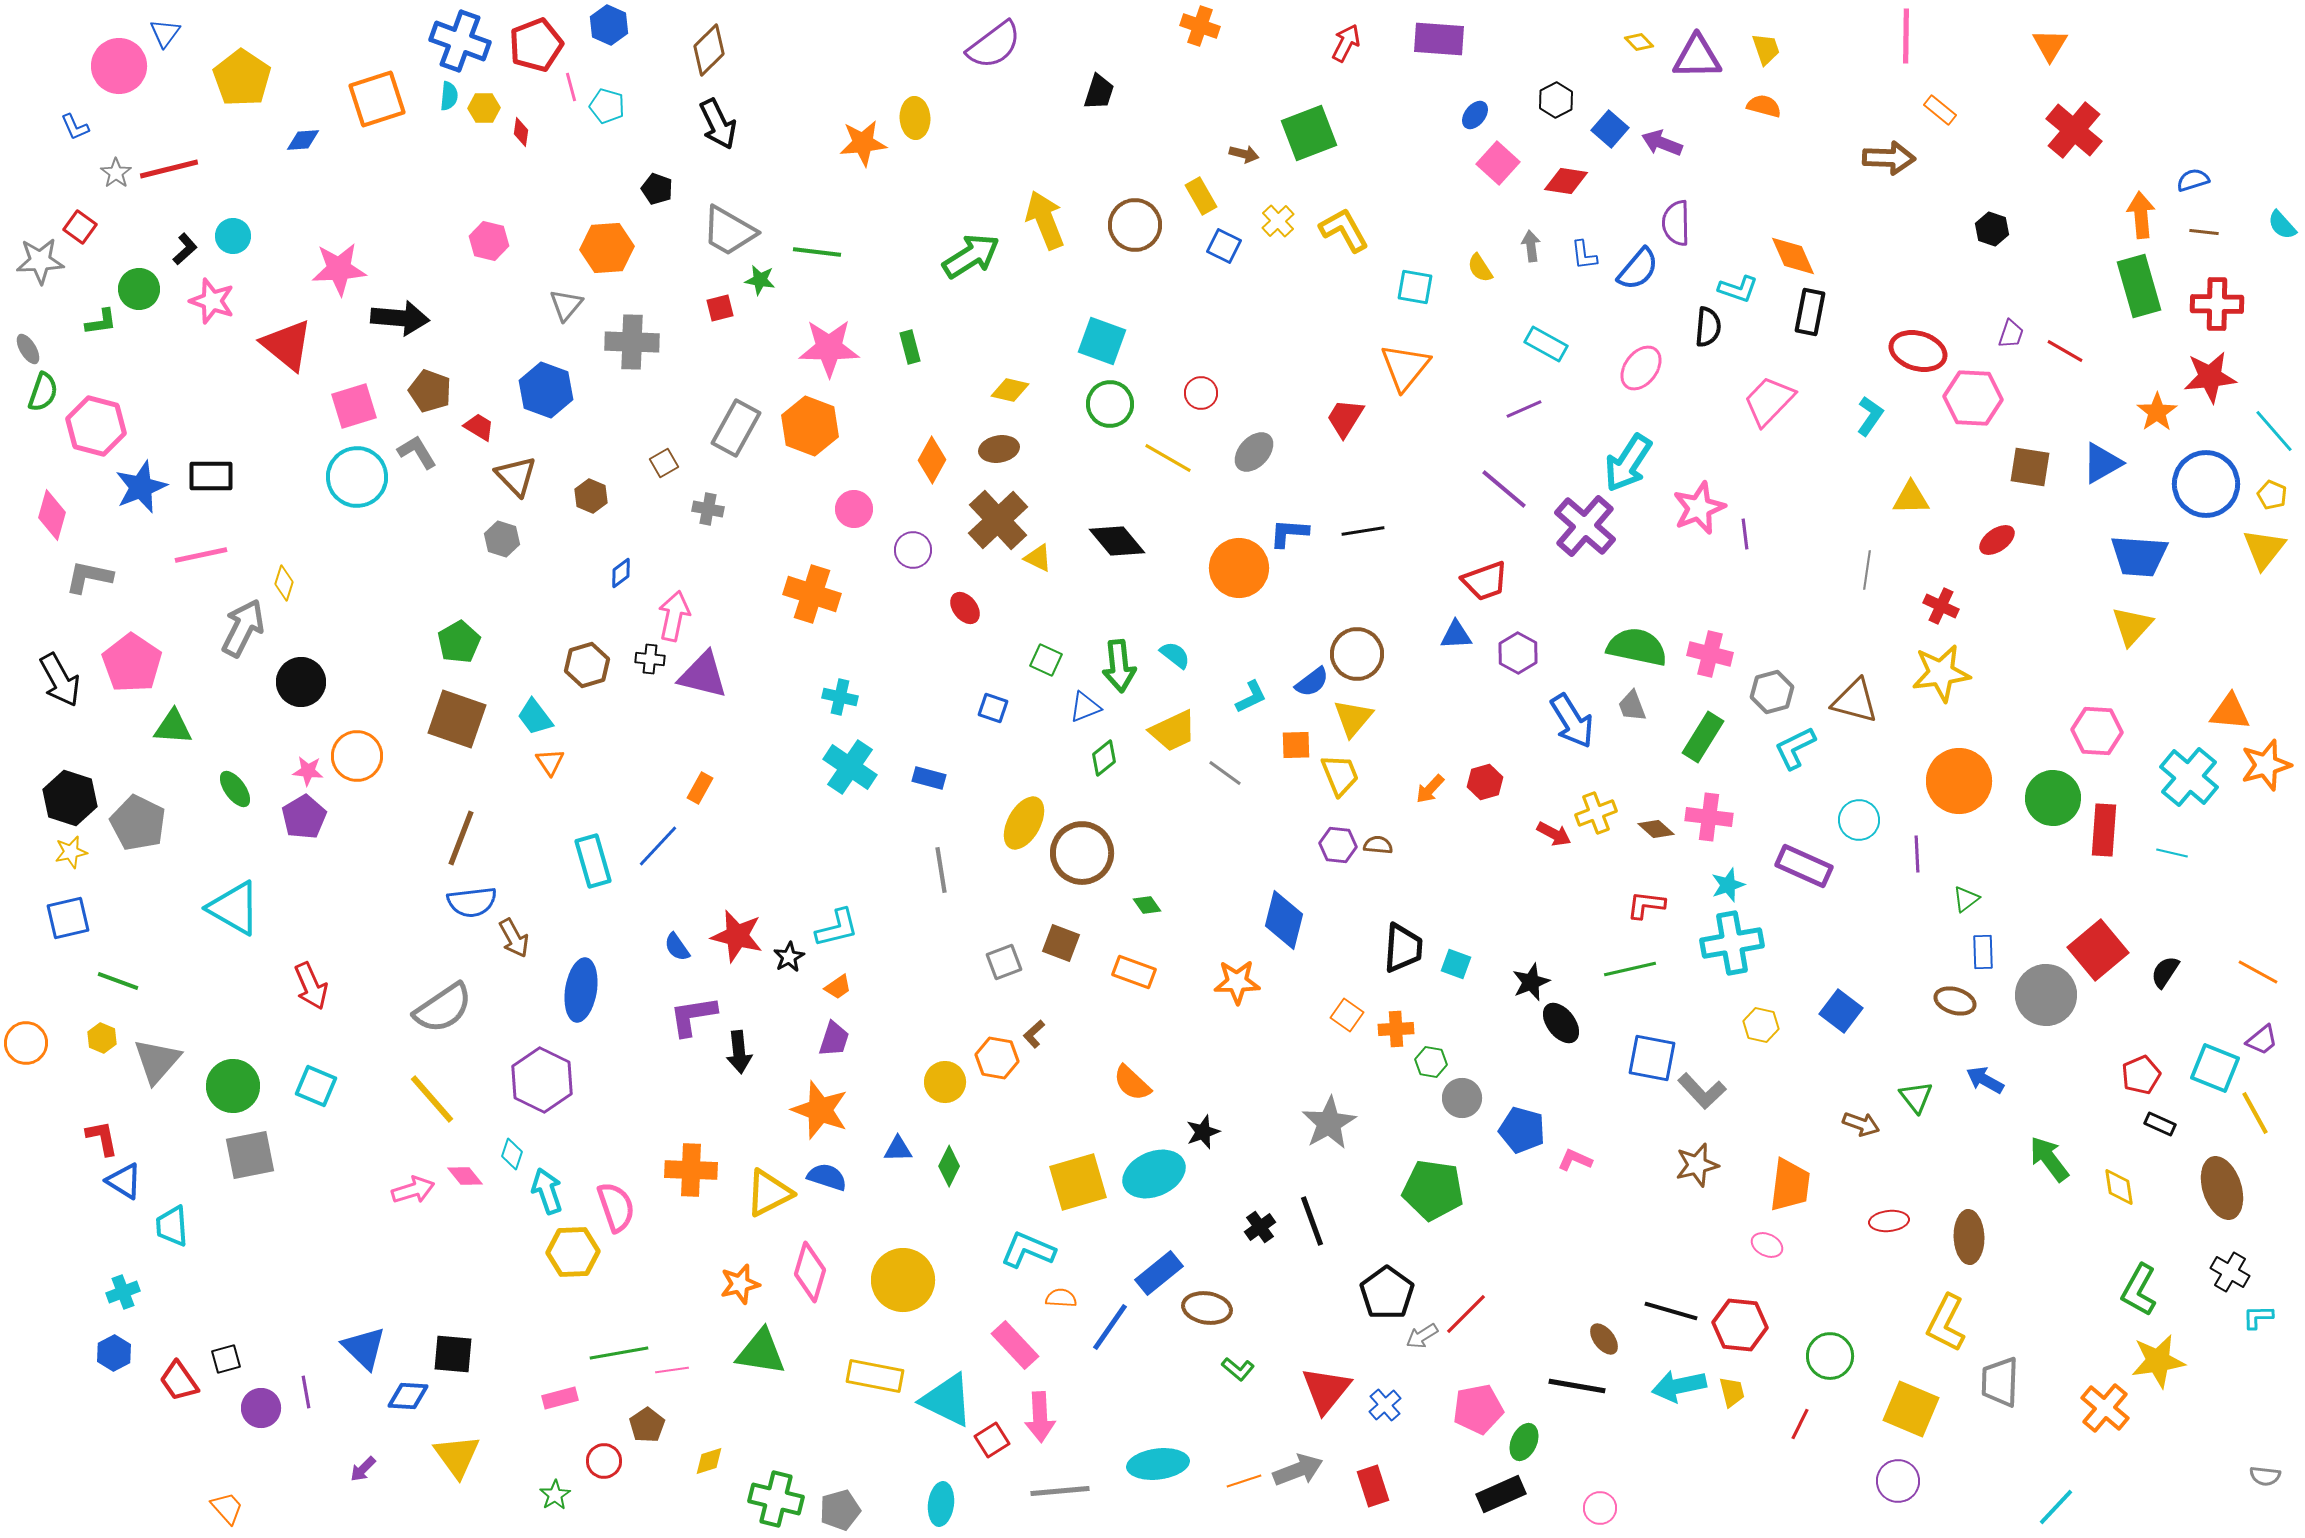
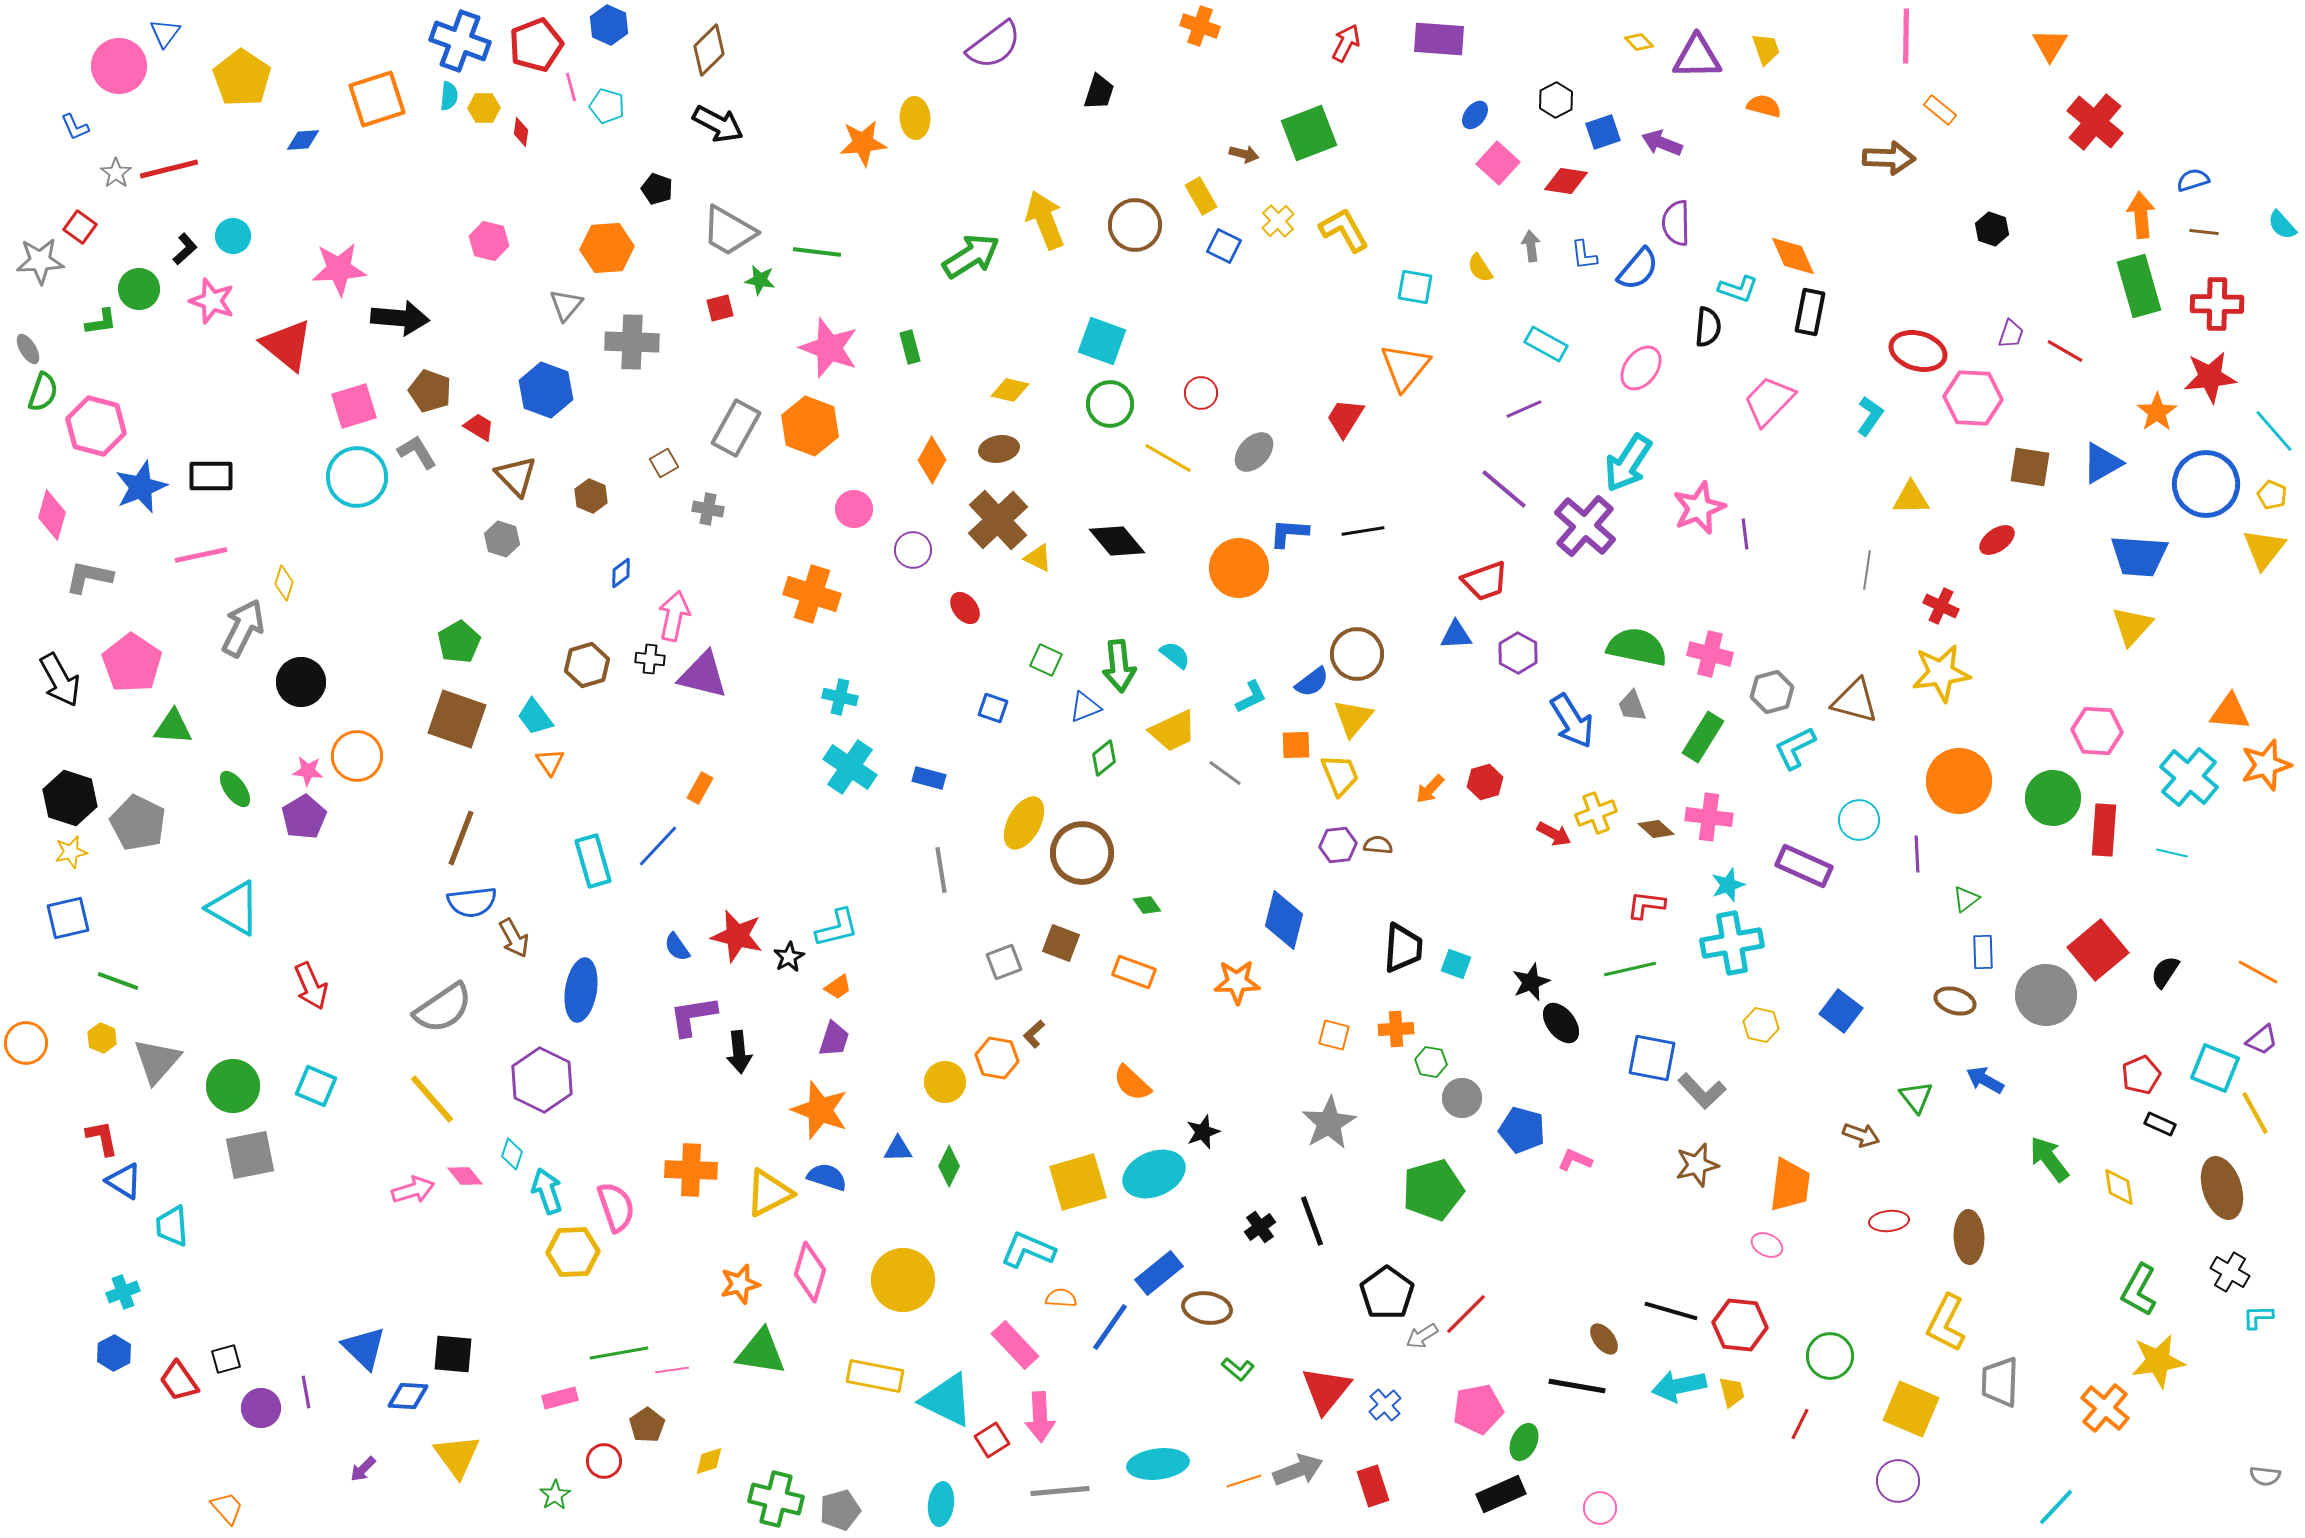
black arrow at (718, 124): rotated 36 degrees counterclockwise
blue square at (1610, 129): moved 7 px left, 3 px down; rotated 30 degrees clockwise
red cross at (2074, 130): moved 21 px right, 8 px up
pink star at (829, 348): rotated 20 degrees clockwise
purple hexagon at (1338, 845): rotated 12 degrees counterclockwise
orange square at (1347, 1015): moved 13 px left, 20 px down; rotated 20 degrees counterclockwise
brown arrow at (1861, 1124): moved 11 px down
green pentagon at (1433, 1190): rotated 24 degrees counterclockwise
